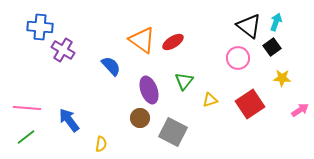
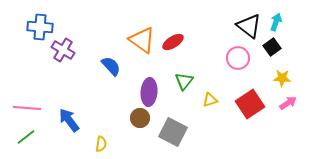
purple ellipse: moved 2 px down; rotated 24 degrees clockwise
pink arrow: moved 12 px left, 7 px up
